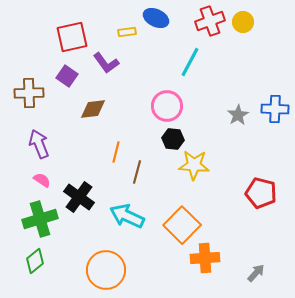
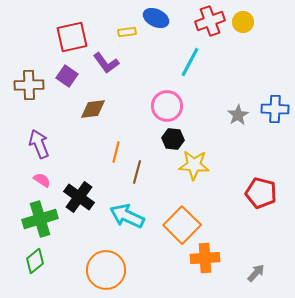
brown cross: moved 8 px up
